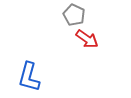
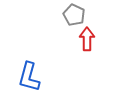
red arrow: rotated 125 degrees counterclockwise
